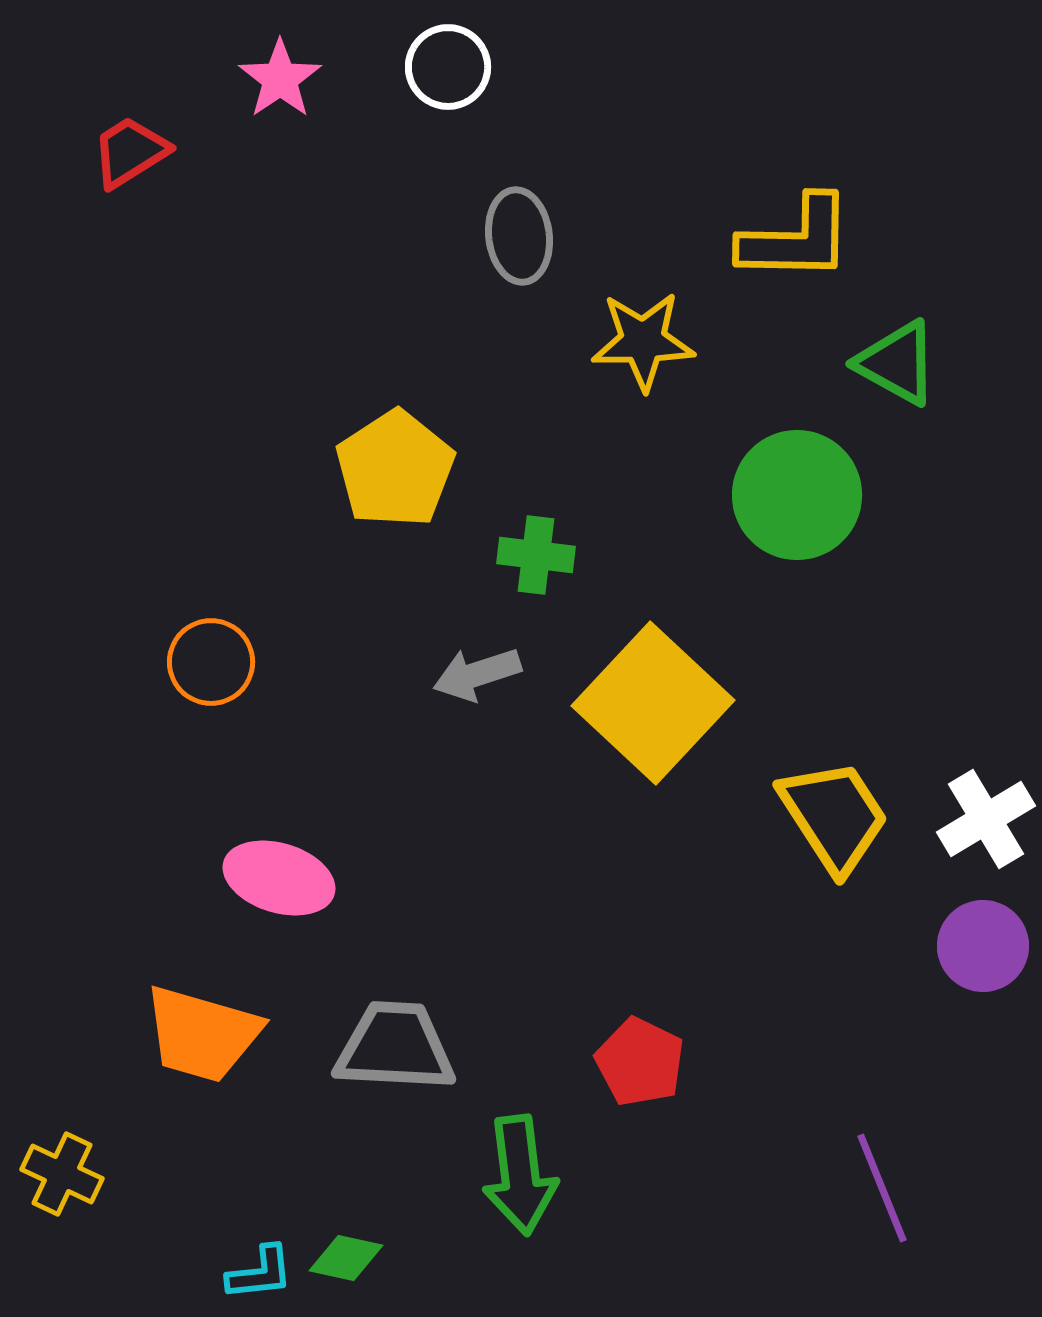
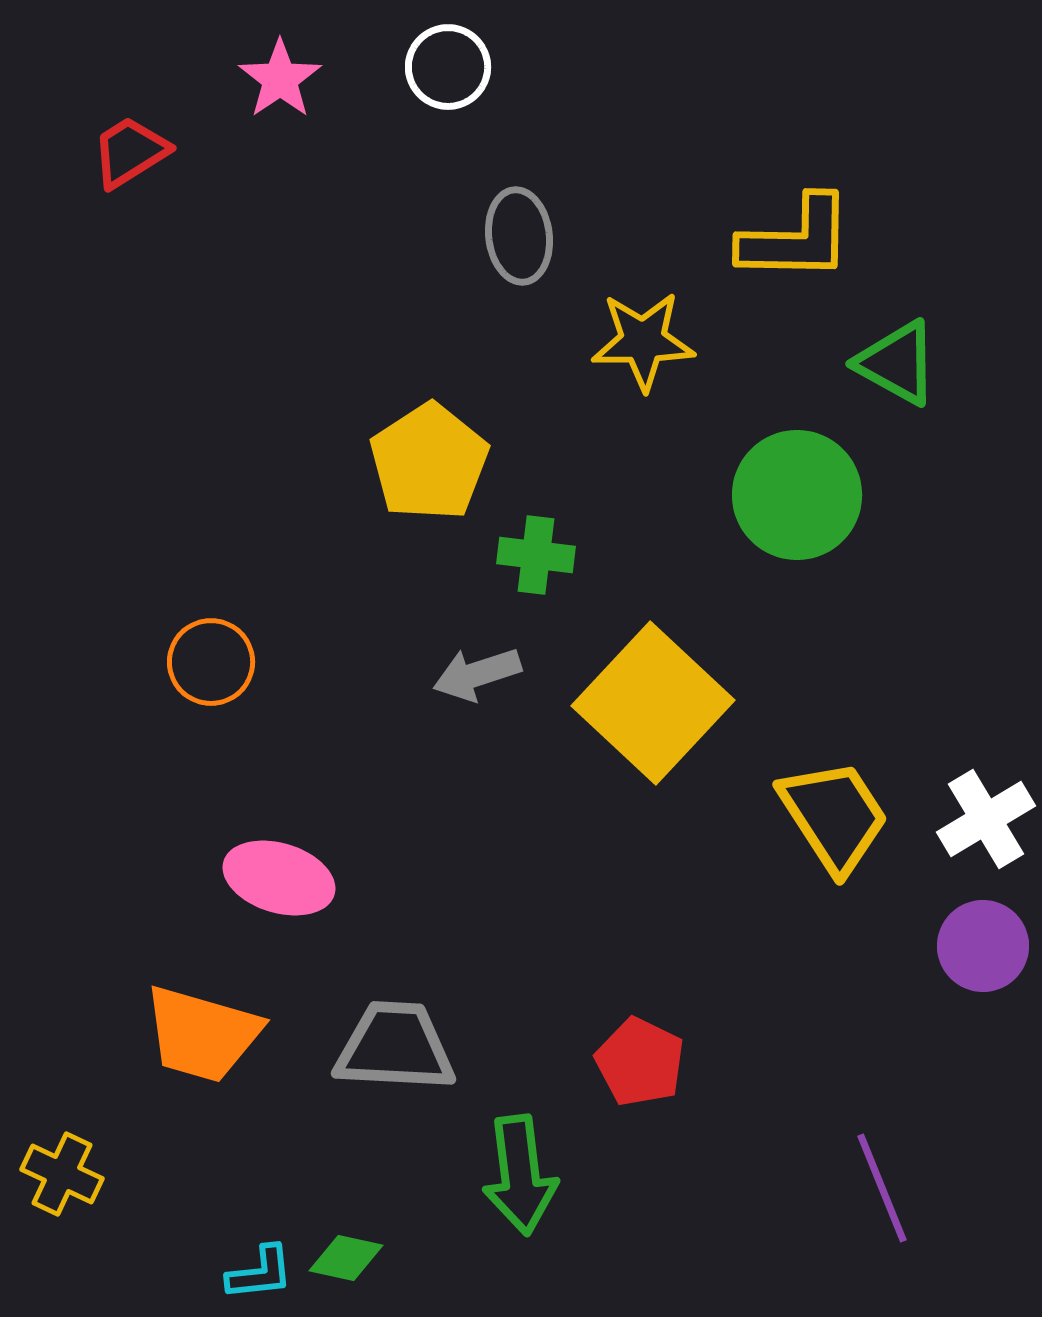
yellow pentagon: moved 34 px right, 7 px up
